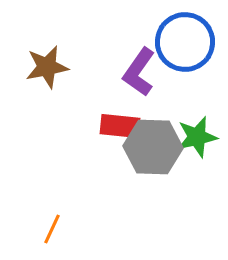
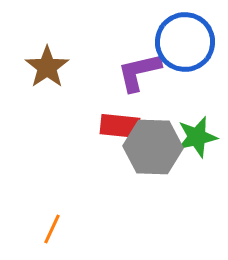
brown star: rotated 24 degrees counterclockwise
purple L-shape: rotated 42 degrees clockwise
